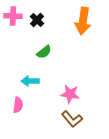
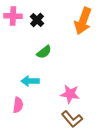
orange arrow: rotated 12 degrees clockwise
